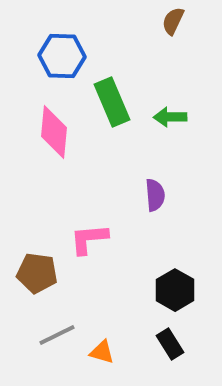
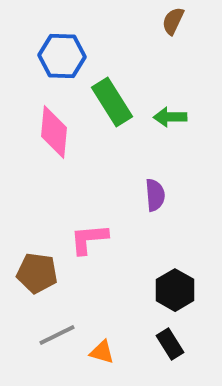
green rectangle: rotated 9 degrees counterclockwise
